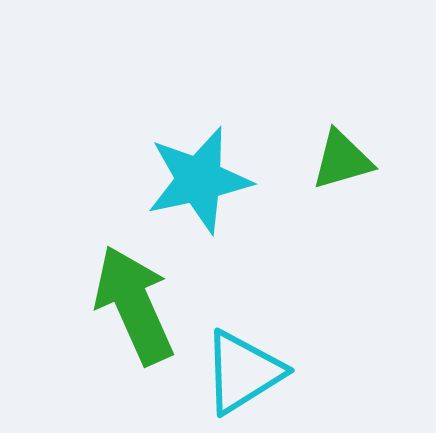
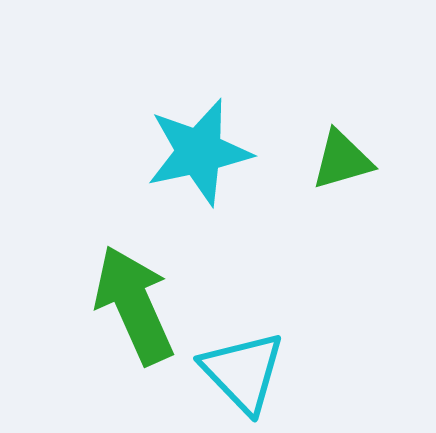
cyan star: moved 28 px up
cyan triangle: rotated 42 degrees counterclockwise
